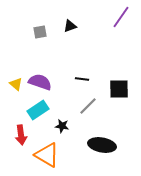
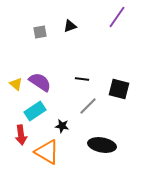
purple line: moved 4 px left
purple semicircle: rotated 15 degrees clockwise
black square: rotated 15 degrees clockwise
cyan rectangle: moved 3 px left, 1 px down
orange triangle: moved 3 px up
